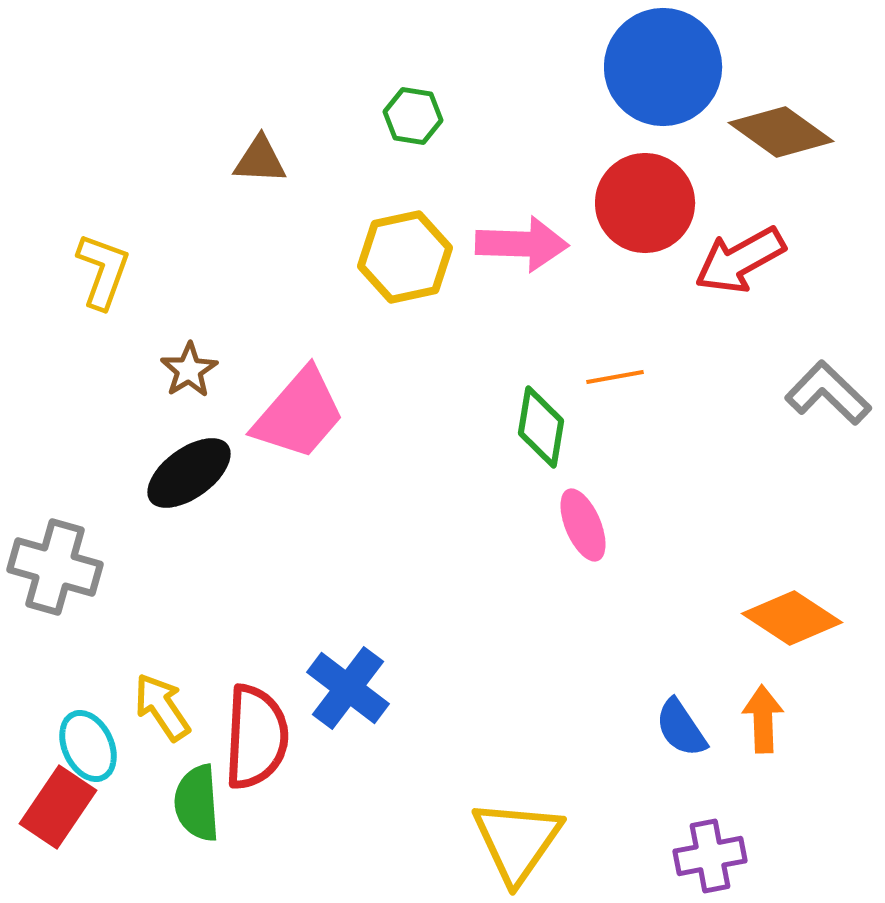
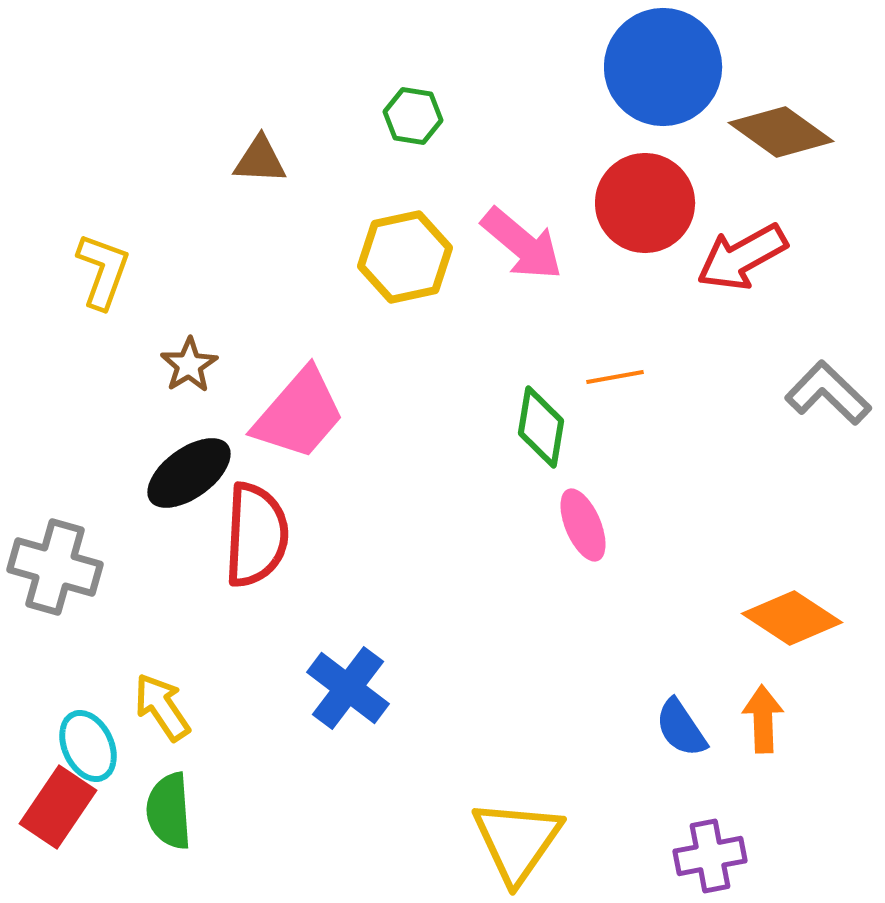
pink arrow: rotated 38 degrees clockwise
red arrow: moved 2 px right, 3 px up
brown star: moved 5 px up
red semicircle: moved 202 px up
green semicircle: moved 28 px left, 8 px down
